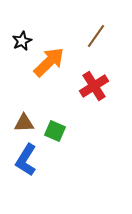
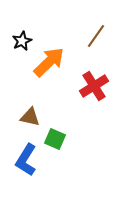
brown triangle: moved 6 px right, 6 px up; rotated 15 degrees clockwise
green square: moved 8 px down
